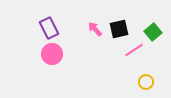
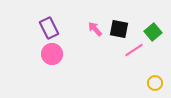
black square: rotated 24 degrees clockwise
yellow circle: moved 9 px right, 1 px down
